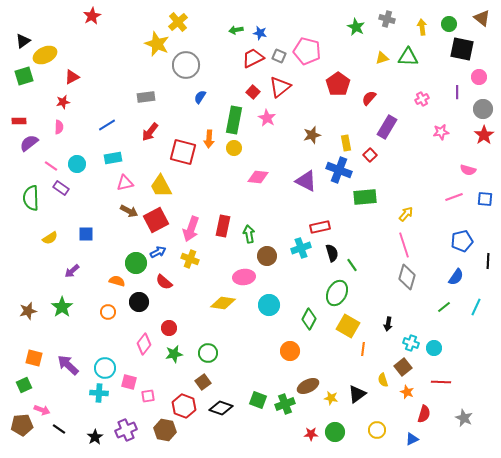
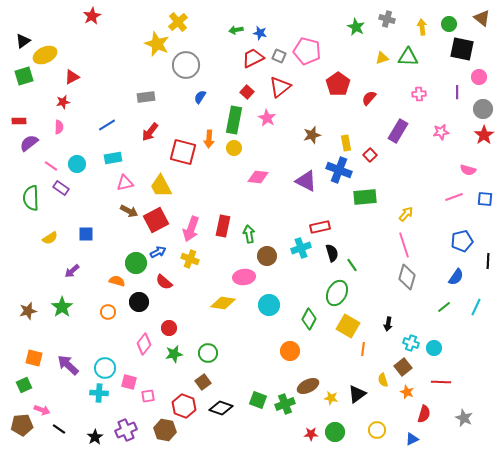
red square at (253, 92): moved 6 px left
pink cross at (422, 99): moved 3 px left, 5 px up; rotated 24 degrees clockwise
purple rectangle at (387, 127): moved 11 px right, 4 px down
